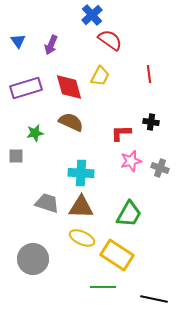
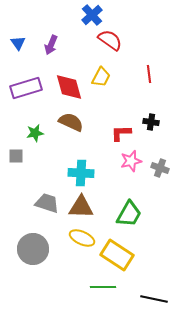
blue triangle: moved 2 px down
yellow trapezoid: moved 1 px right, 1 px down
gray circle: moved 10 px up
